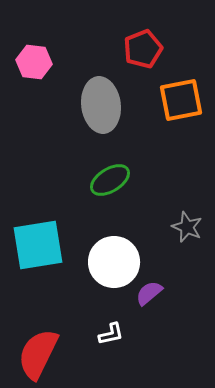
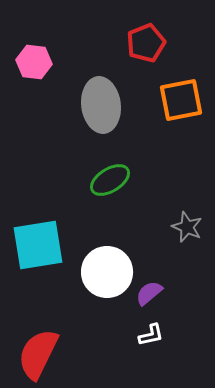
red pentagon: moved 3 px right, 6 px up
white circle: moved 7 px left, 10 px down
white L-shape: moved 40 px right, 1 px down
